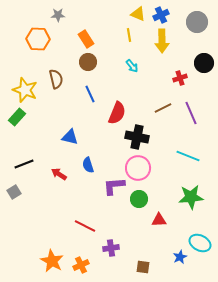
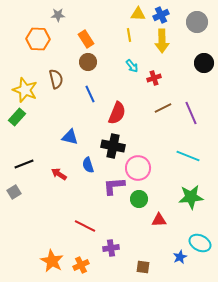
yellow triangle: rotated 21 degrees counterclockwise
red cross: moved 26 px left
black cross: moved 24 px left, 9 px down
